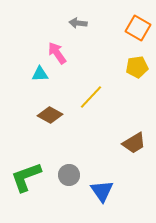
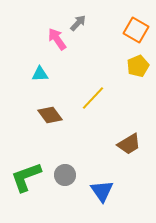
gray arrow: rotated 126 degrees clockwise
orange square: moved 2 px left, 2 px down
pink arrow: moved 14 px up
yellow pentagon: moved 1 px right, 1 px up; rotated 15 degrees counterclockwise
yellow line: moved 2 px right, 1 px down
brown diamond: rotated 25 degrees clockwise
brown trapezoid: moved 5 px left, 1 px down
gray circle: moved 4 px left
